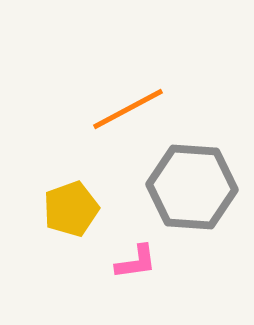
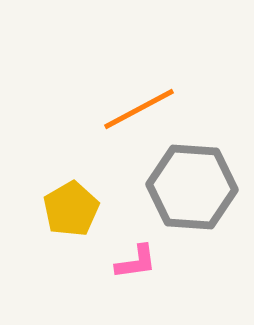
orange line: moved 11 px right
yellow pentagon: rotated 10 degrees counterclockwise
